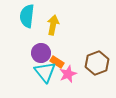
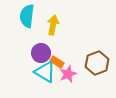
cyan triangle: rotated 20 degrees counterclockwise
